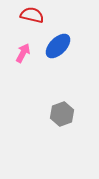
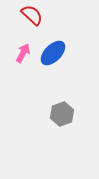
red semicircle: rotated 30 degrees clockwise
blue ellipse: moved 5 px left, 7 px down
